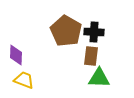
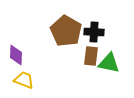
green triangle: moved 10 px right, 15 px up; rotated 10 degrees clockwise
